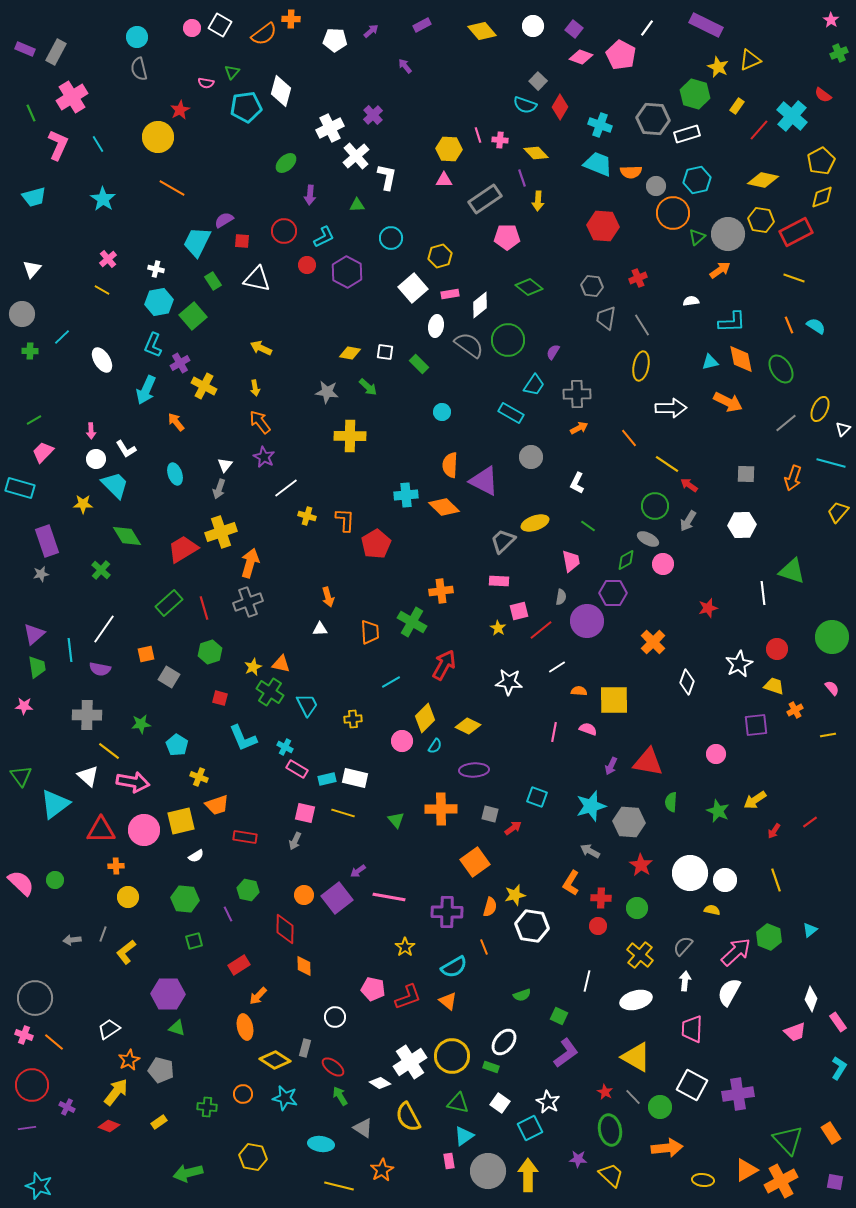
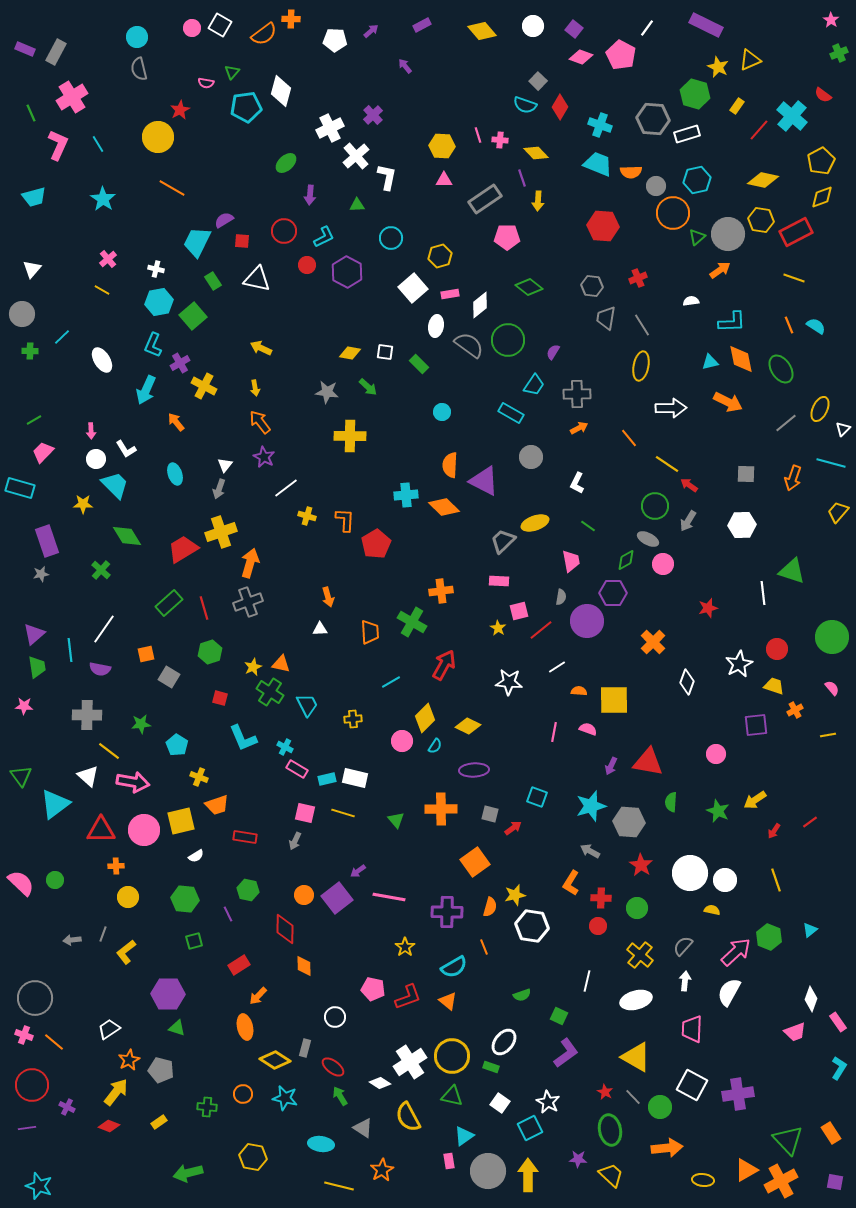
yellow hexagon at (449, 149): moved 7 px left, 3 px up
green triangle at (458, 1103): moved 6 px left, 7 px up
